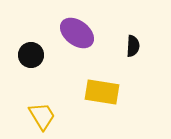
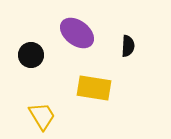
black semicircle: moved 5 px left
yellow rectangle: moved 8 px left, 4 px up
